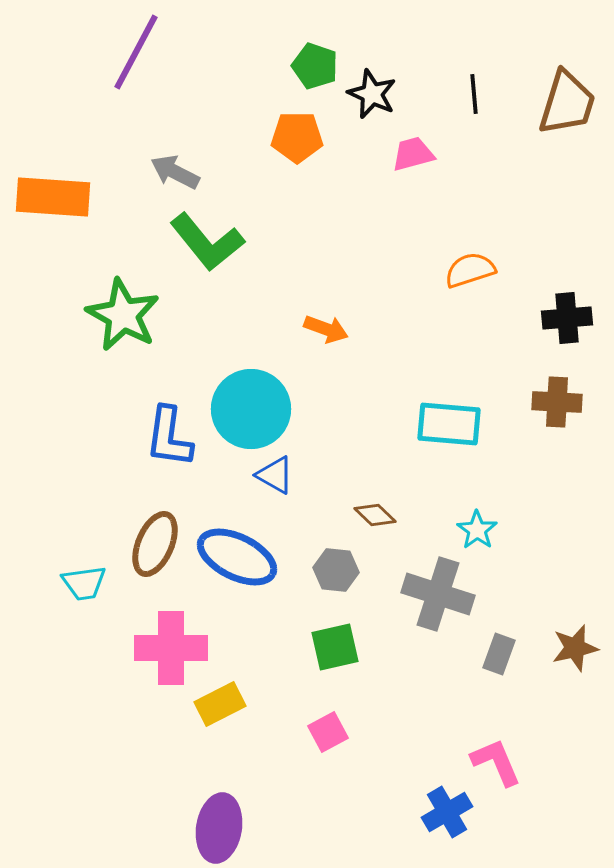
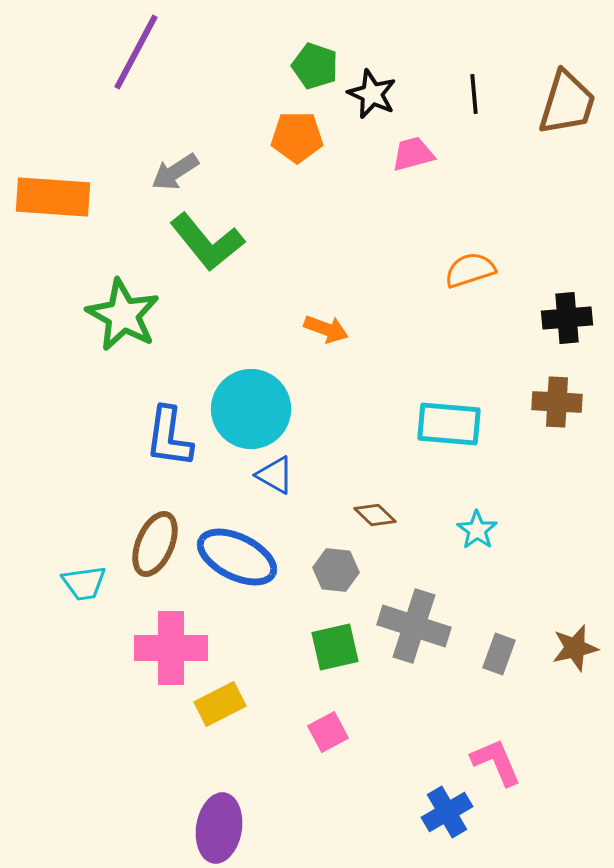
gray arrow: rotated 60 degrees counterclockwise
gray cross: moved 24 px left, 32 px down
